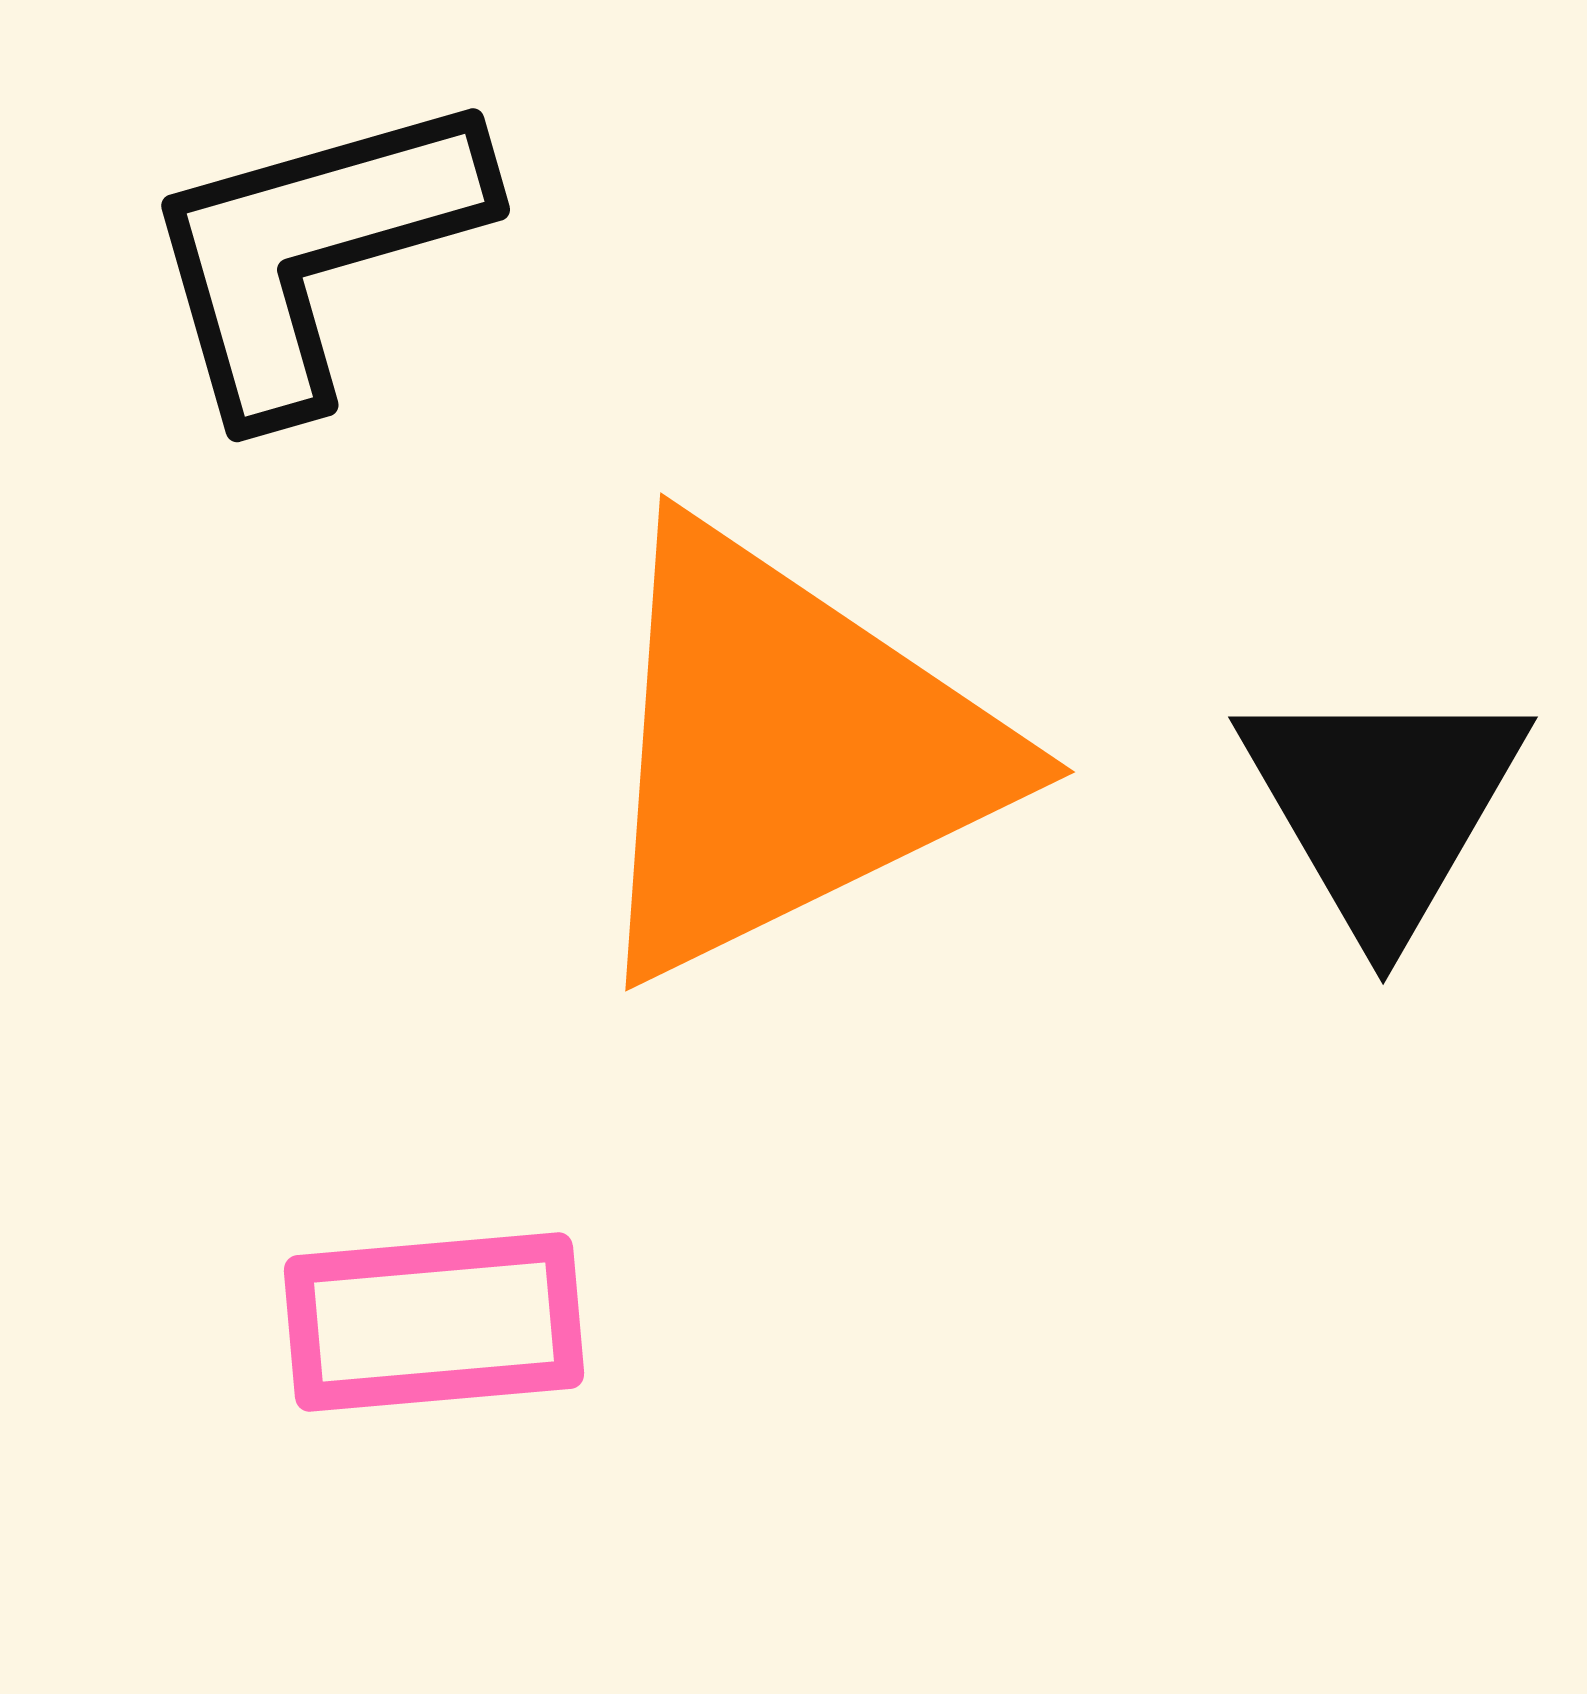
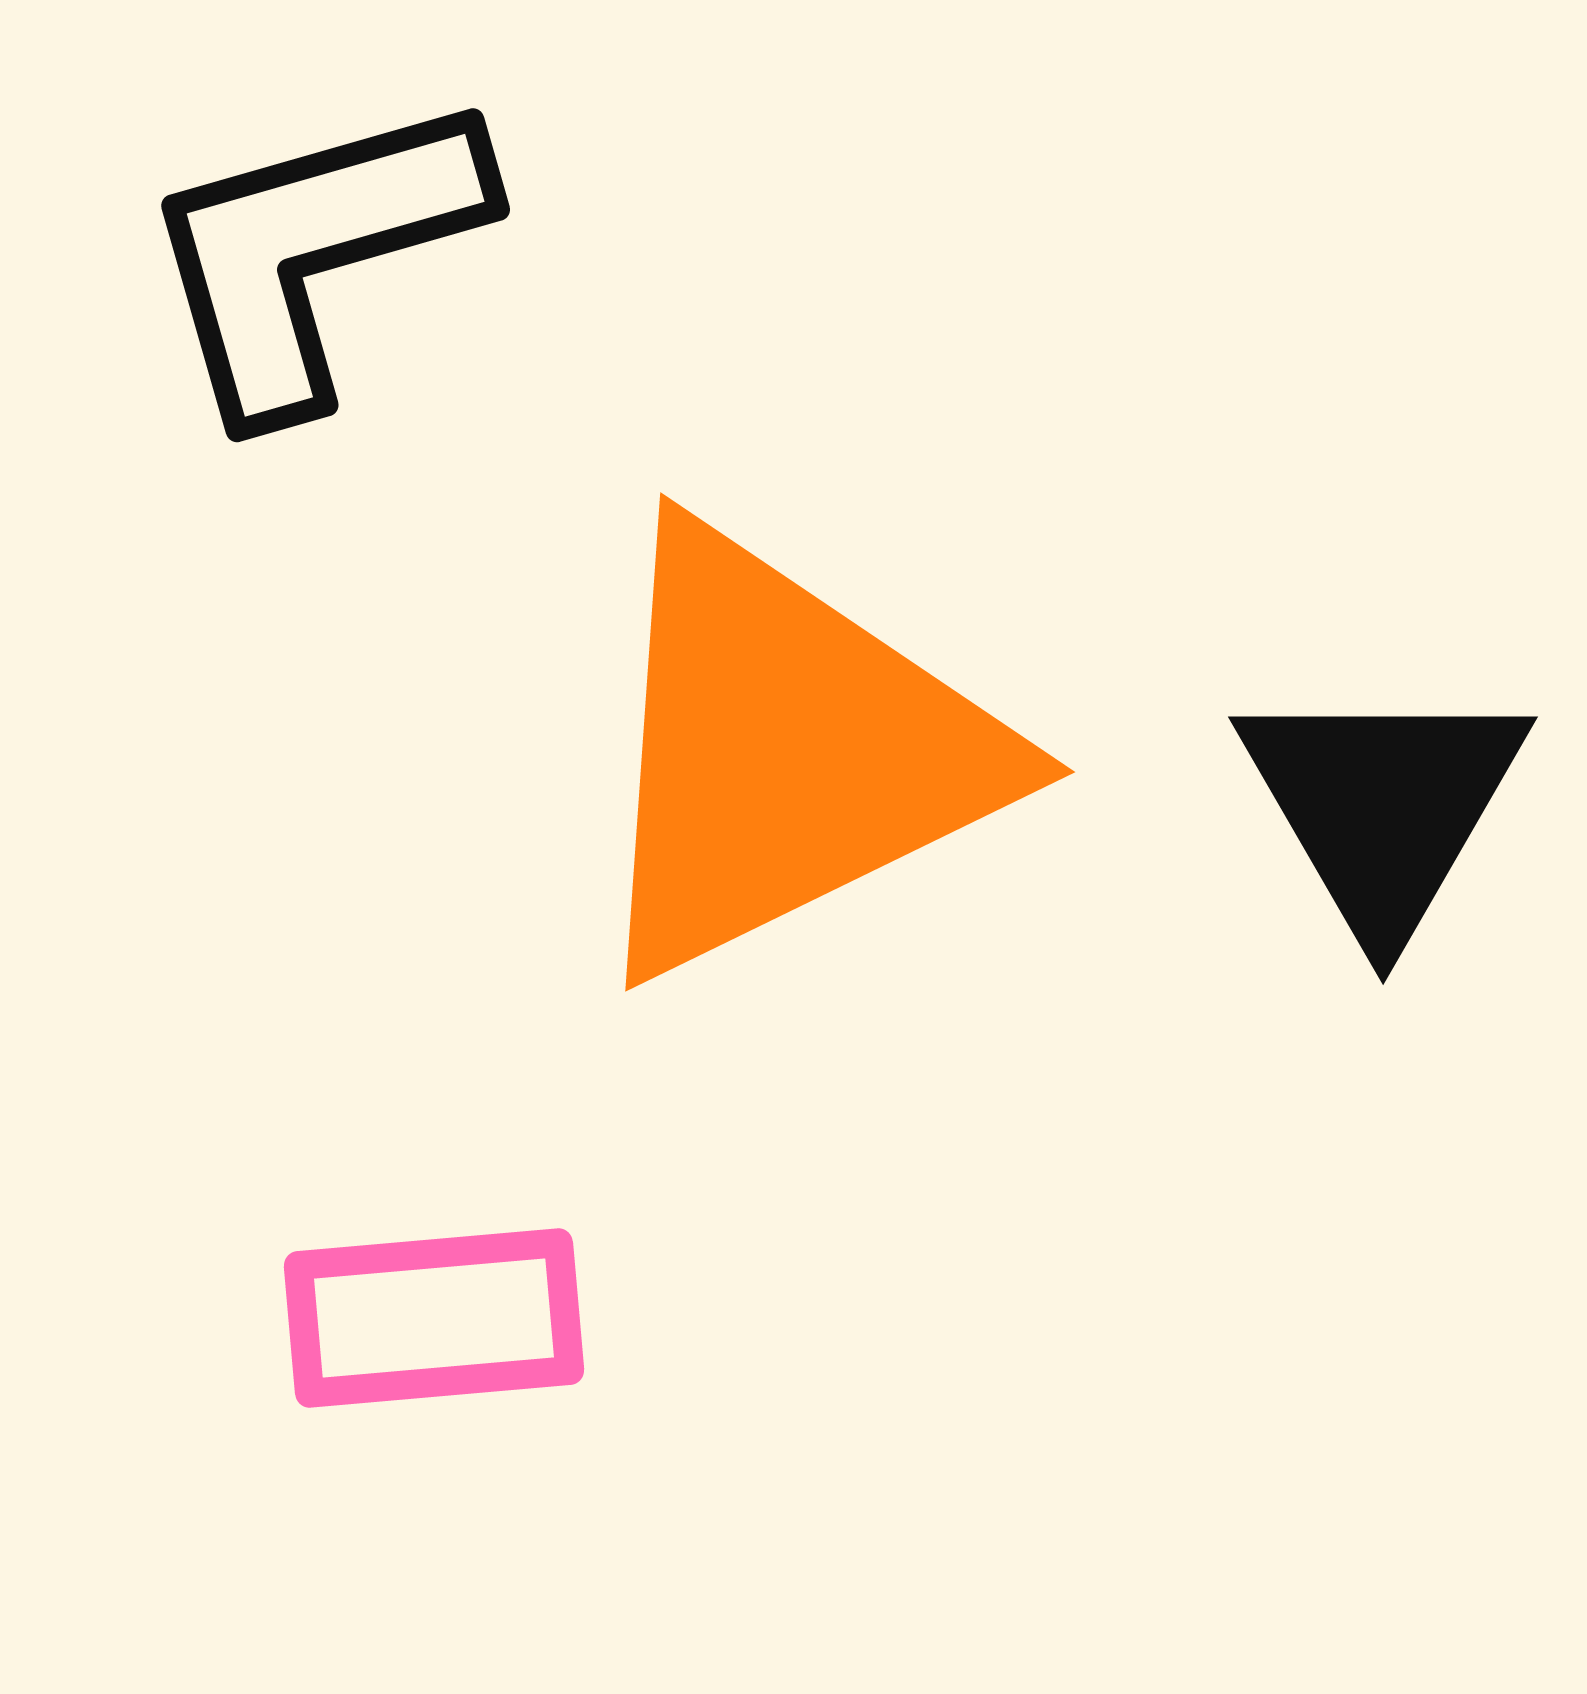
pink rectangle: moved 4 px up
